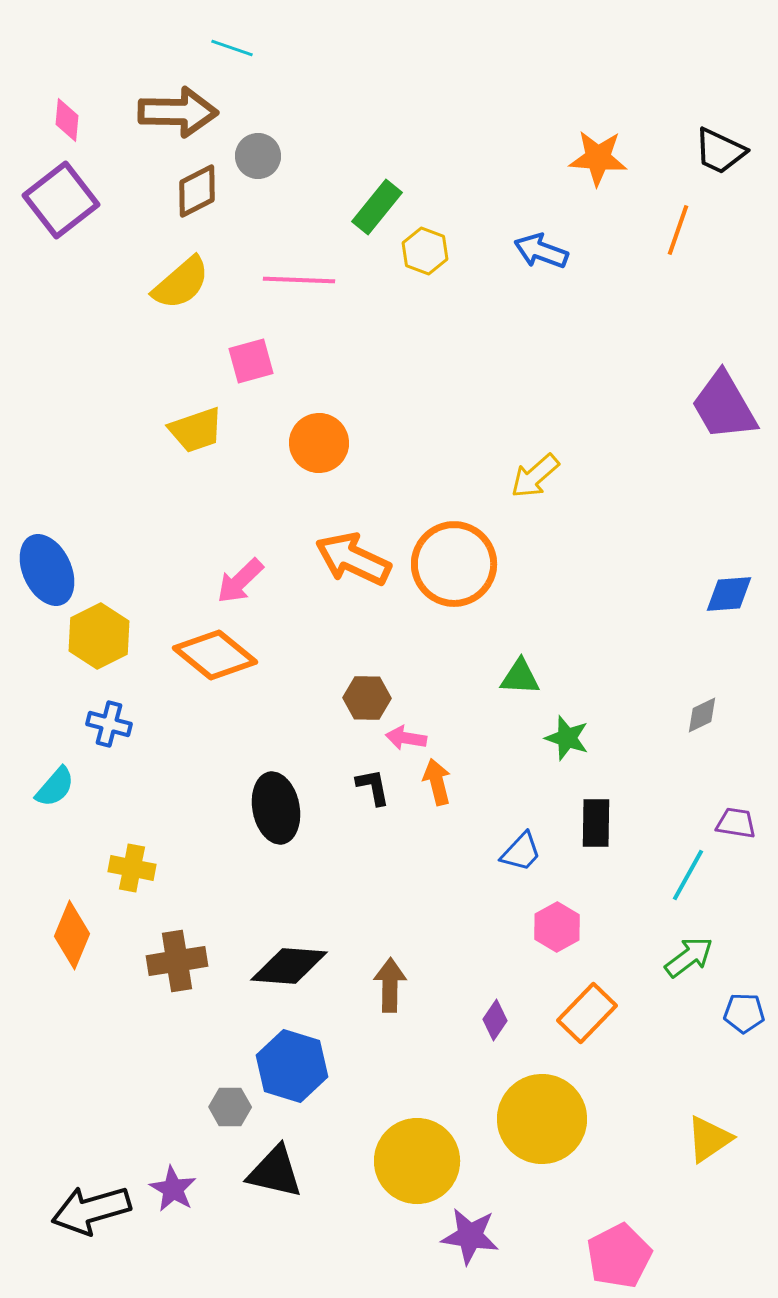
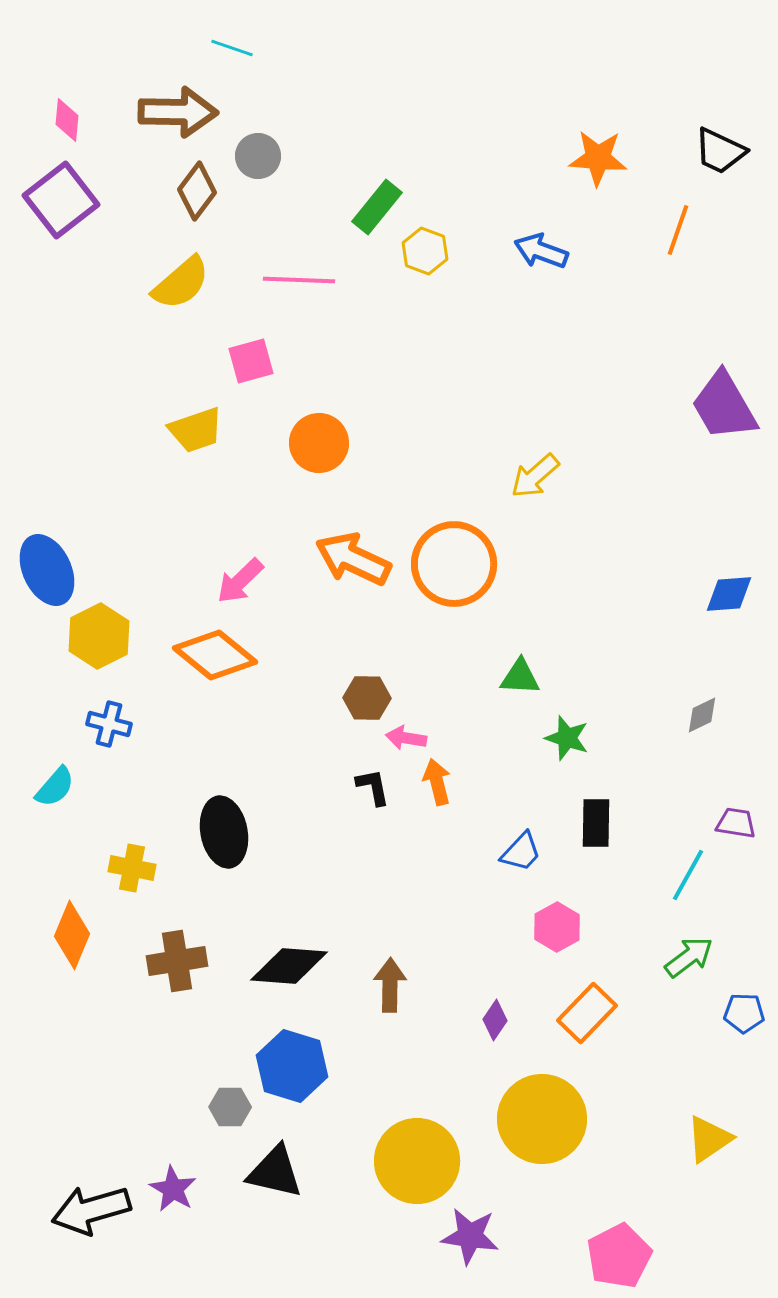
brown diamond at (197, 191): rotated 26 degrees counterclockwise
black ellipse at (276, 808): moved 52 px left, 24 px down
